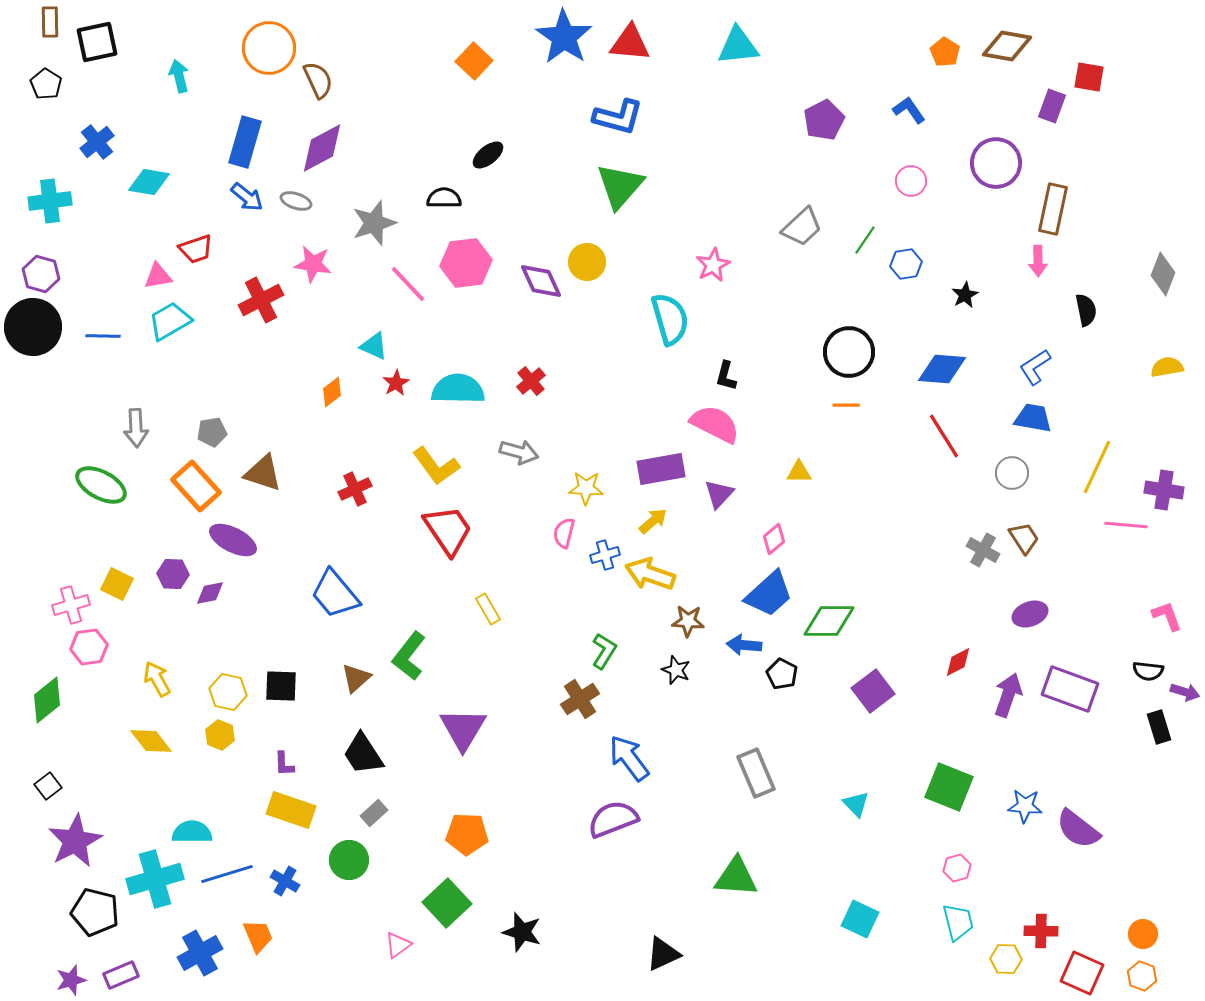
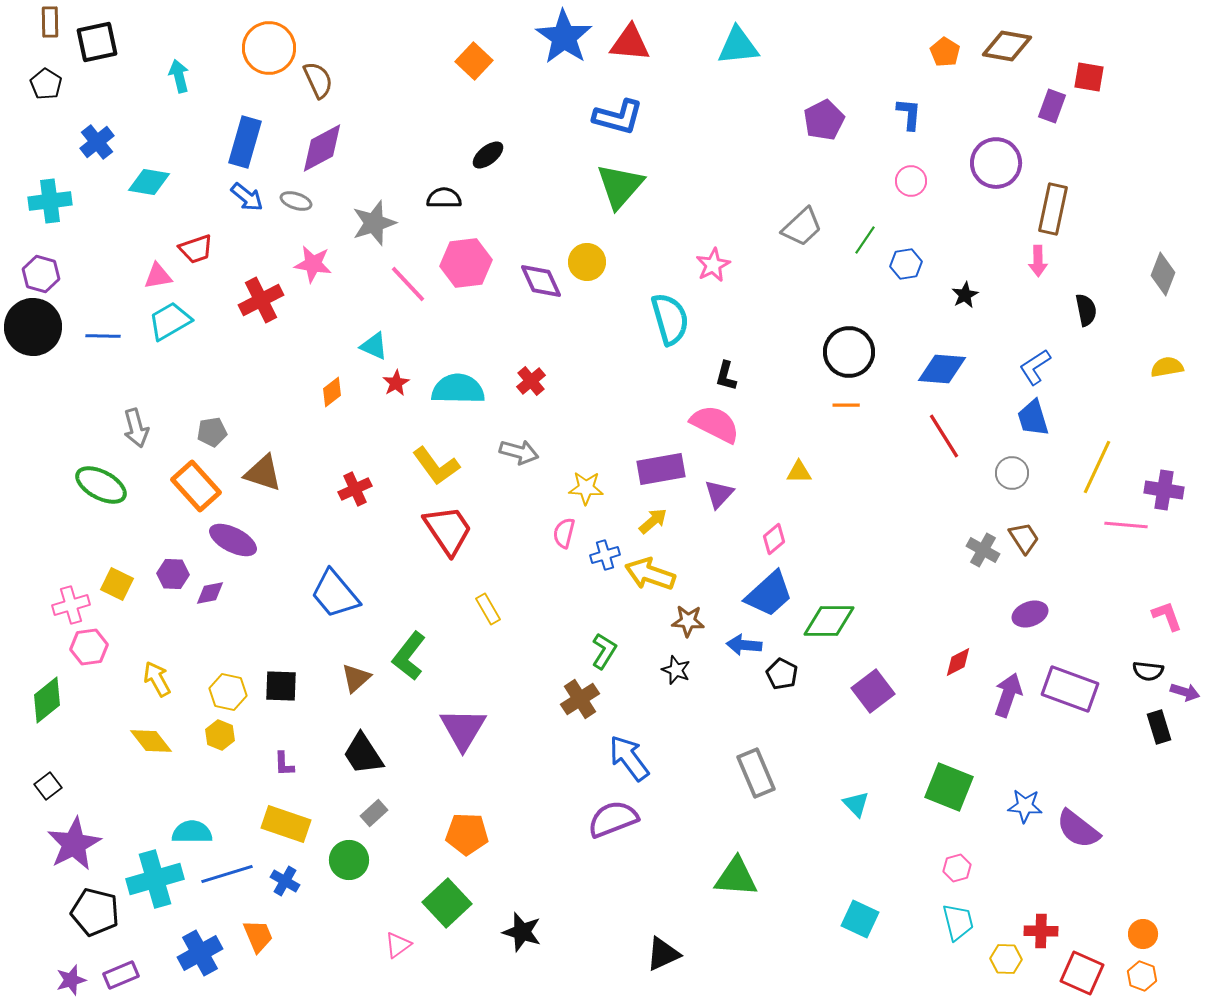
blue L-shape at (909, 110): moved 4 px down; rotated 40 degrees clockwise
blue trapezoid at (1033, 418): rotated 117 degrees counterclockwise
gray arrow at (136, 428): rotated 12 degrees counterclockwise
yellow rectangle at (291, 810): moved 5 px left, 14 px down
purple star at (75, 841): moved 1 px left, 3 px down
